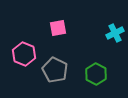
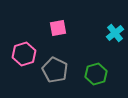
cyan cross: rotated 12 degrees counterclockwise
pink hexagon: rotated 20 degrees clockwise
green hexagon: rotated 15 degrees clockwise
